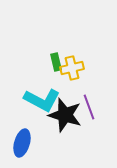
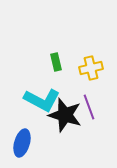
yellow cross: moved 19 px right
